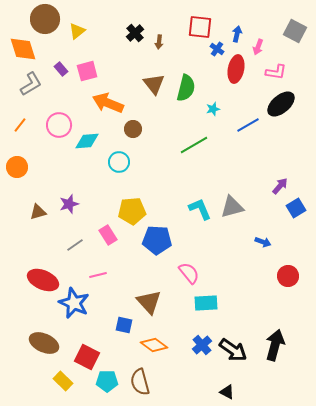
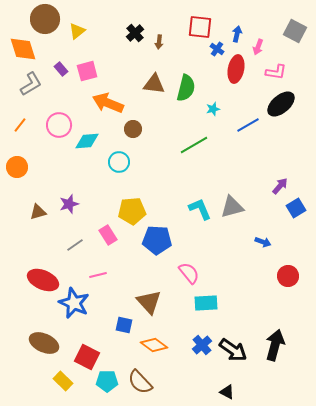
brown triangle at (154, 84): rotated 45 degrees counterclockwise
brown semicircle at (140, 382): rotated 28 degrees counterclockwise
